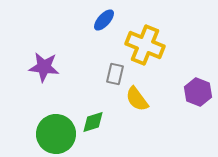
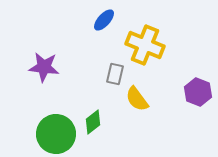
green diamond: rotated 20 degrees counterclockwise
